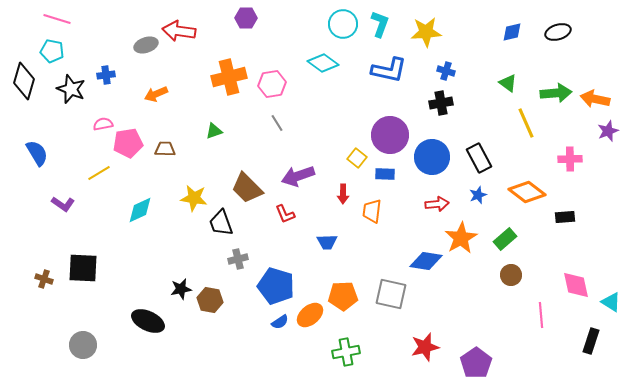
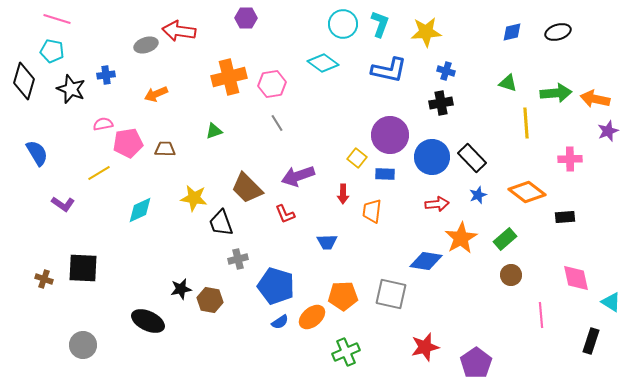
green triangle at (508, 83): rotated 18 degrees counterclockwise
yellow line at (526, 123): rotated 20 degrees clockwise
black rectangle at (479, 158): moved 7 px left; rotated 16 degrees counterclockwise
pink diamond at (576, 285): moved 7 px up
orange ellipse at (310, 315): moved 2 px right, 2 px down
green cross at (346, 352): rotated 12 degrees counterclockwise
